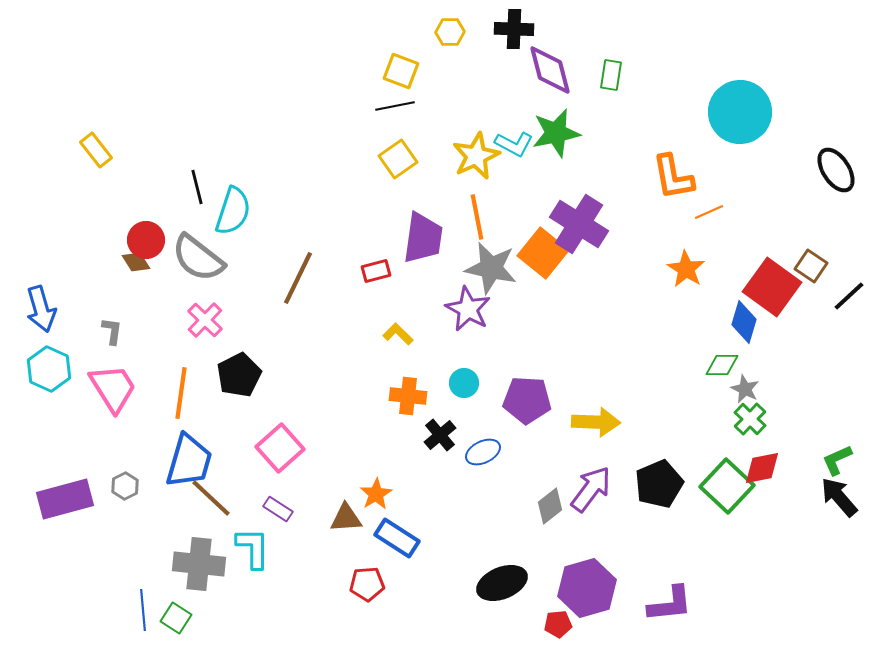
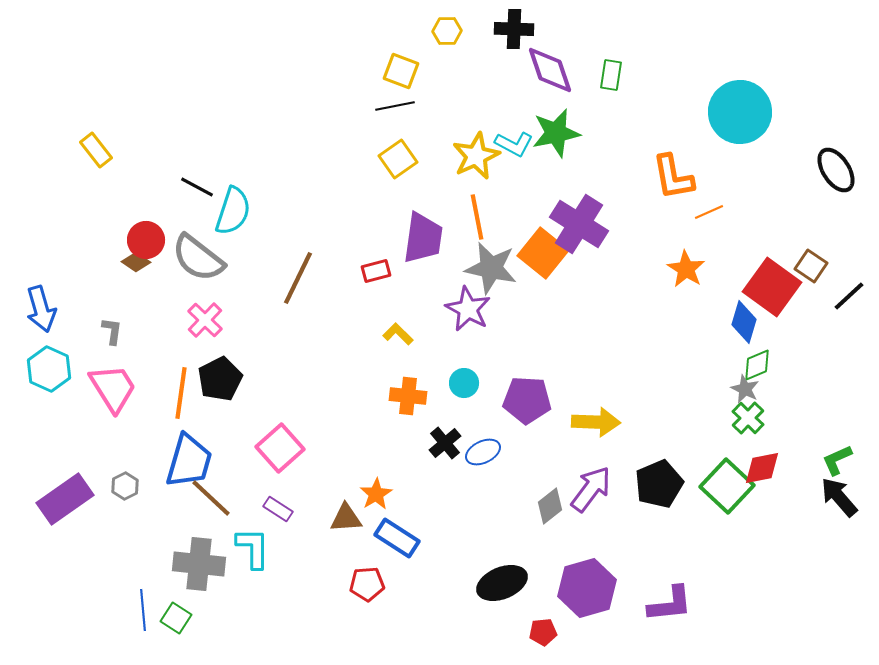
yellow hexagon at (450, 32): moved 3 px left, 1 px up
purple diamond at (550, 70): rotated 4 degrees counterclockwise
black line at (197, 187): rotated 48 degrees counterclockwise
brown diamond at (136, 262): rotated 24 degrees counterclockwise
green diamond at (722, 365): moved 35 px right; rotated 24 degrees counterclockwise
black pentagon at (239, 375): moved 19 px left, 4 px down
green cross at (750, 419): moved 2 px left, 1 px up
black cross at (440, 435): moved 5 px right, 8 px down
purple rectangle at (65, 499): rotated 20 degrees counterclockwise
red pentagon at (558, 624): moved 15 px left, 8 px down
